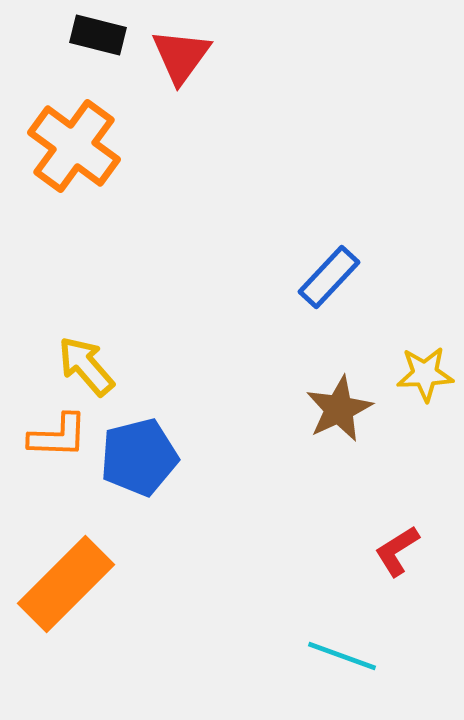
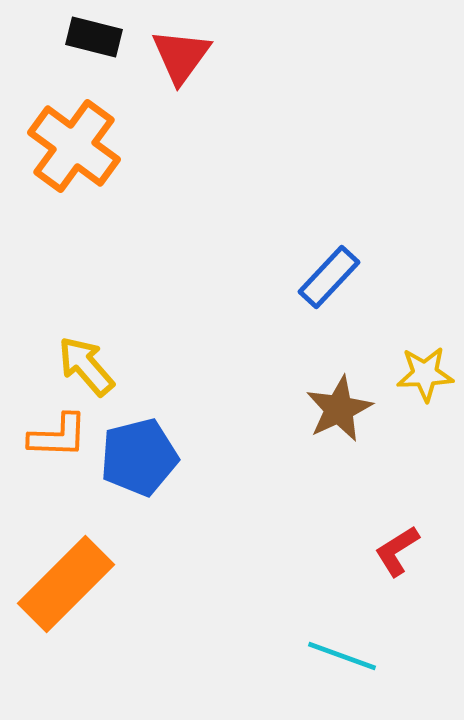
black rectangle: moved 4 px left, 2 px down
